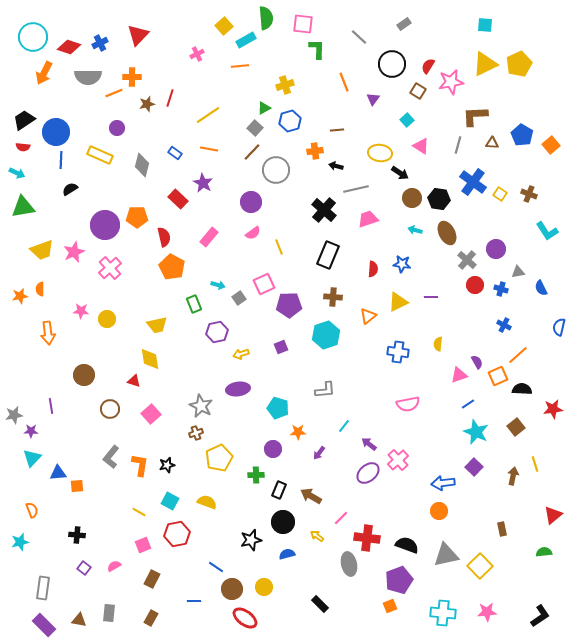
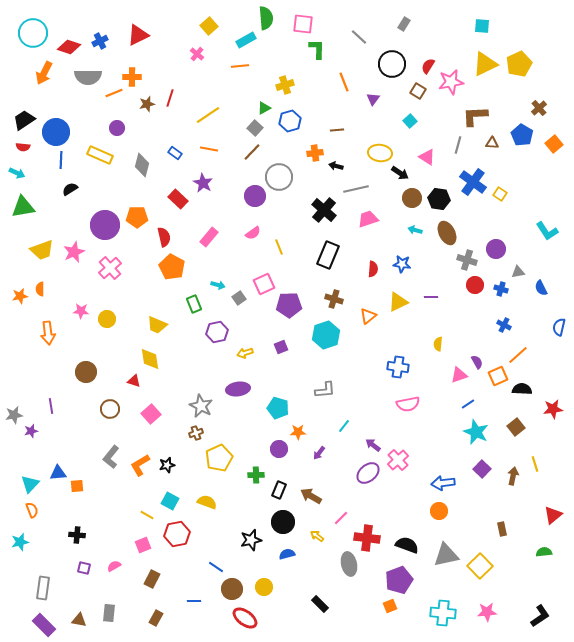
gray rectangle at (404, 24): rotated 24 degrees counterclockwise
cyan square at (485, 25): moved 3 px left, 1 px down
yellow square at (224, 26): moved 15 px left
red triangle at (138, 35): rotated 20 degrees clockwise
cyan circle at (33, 37): moved 4 px up
blue cross at (100, 43): moved 2 px up
pink cross at (197, 54): rotated 24 degrees counterclockwise
cyan square at (407, 120): moved 3 px right, 1 px down
orange square at (551, 145): moved 3 px right, 1 px up
pink triangle at (421, 146): moved 6 px right, 11 px down
orange cross at (315, 151): moved 2 px down
gray circle at (276, 170): moved 3 px right, 7 px down
brown cross at (529, 194): moved 10 px right, 86 px up; rotated 28 degrees clockwise
purple circle at (251, 202): moved 4 px right, 6 px up
gray cross at (467, 260): rotated 24 degrees counterclockwise
brown cross at (333, 297): moved 1 px right, 2 px down; rotated 12 degrees clockwise
yellow trapezoid at (157, 325): rotated 35 degrees clockwise
blue cross at (398, 352): moved 15 px down
yellow arrow at (241, 354): moved 4 px right, 1 px up
brown circle at (84, 375): moved 2 px right, 3 px up
purple star at (31, 431): rotated 16 degrees counterclockwise
purple arrow at (369, 444): moved 4 px right, 1 px down
purple circle at (273, 449): moved 6 px right
cyan triangle at (32, 458): moved 2 px left, 26 px down
orange L-shape at (140, 465): rotated 130 degrees counterclockwise
purple square at (474, 467): moved 8 px right, 2 px down
yellow line at (139, 512): moved 8 px right, 3 px down
purple square at (84, 568): rotated 24 degrees counterclockwise
brown rectangle at (151, 618): moved 5 px right
